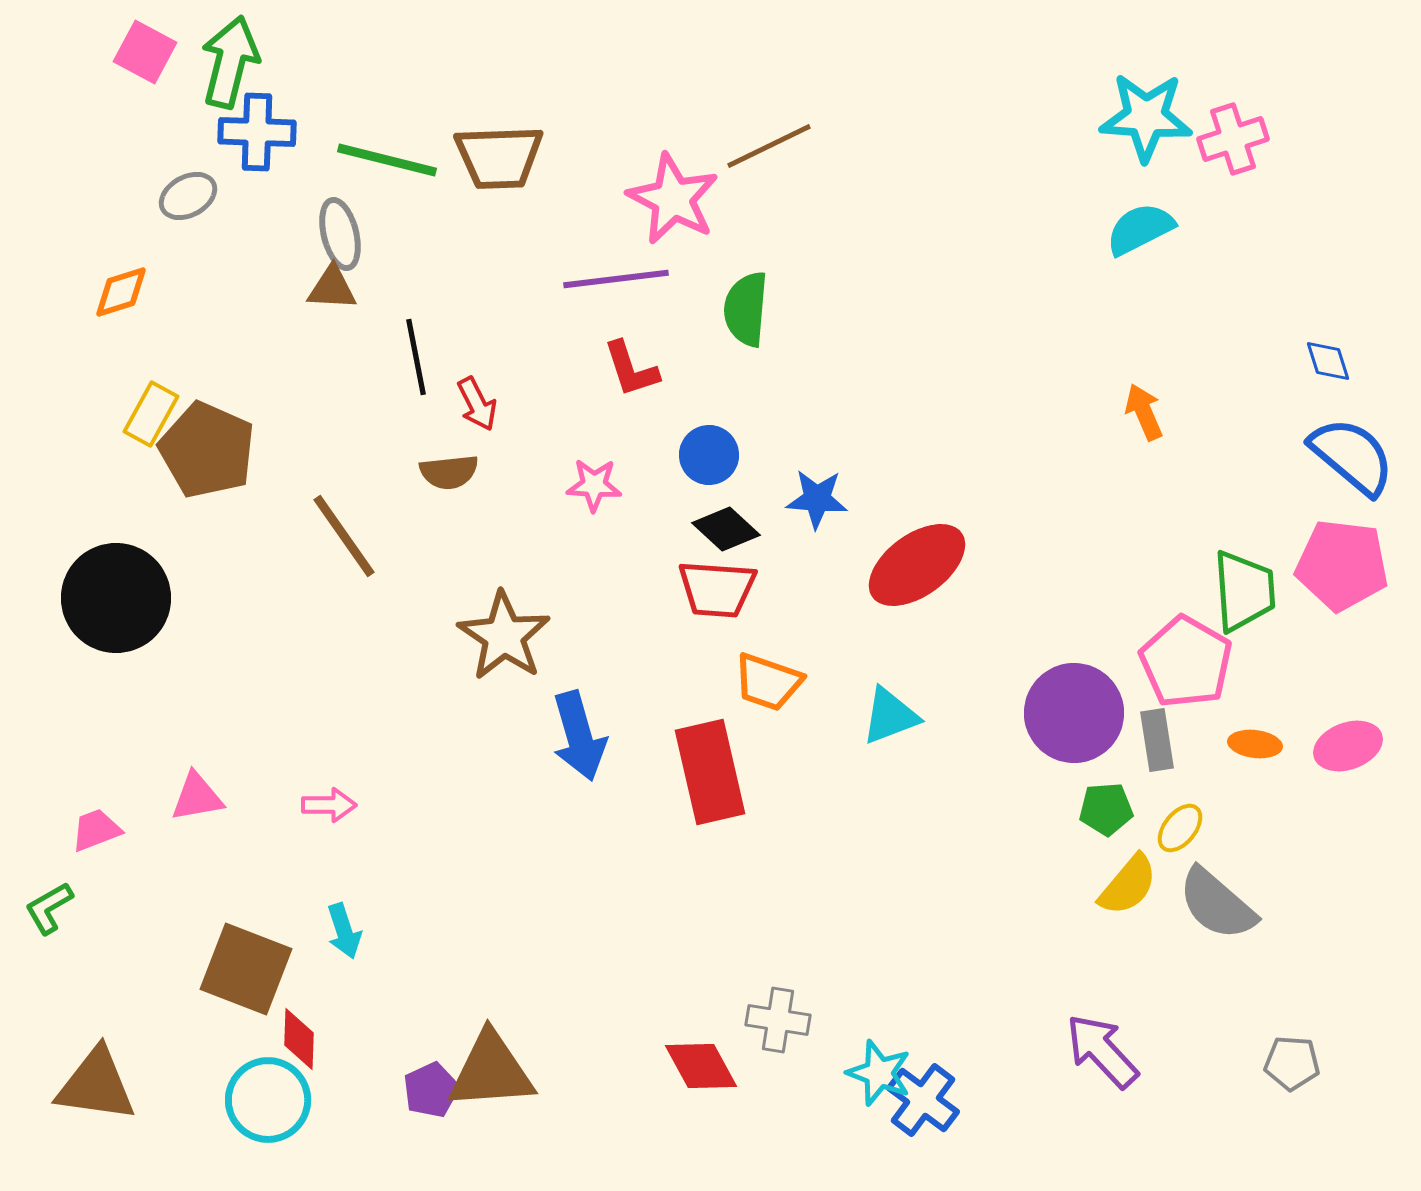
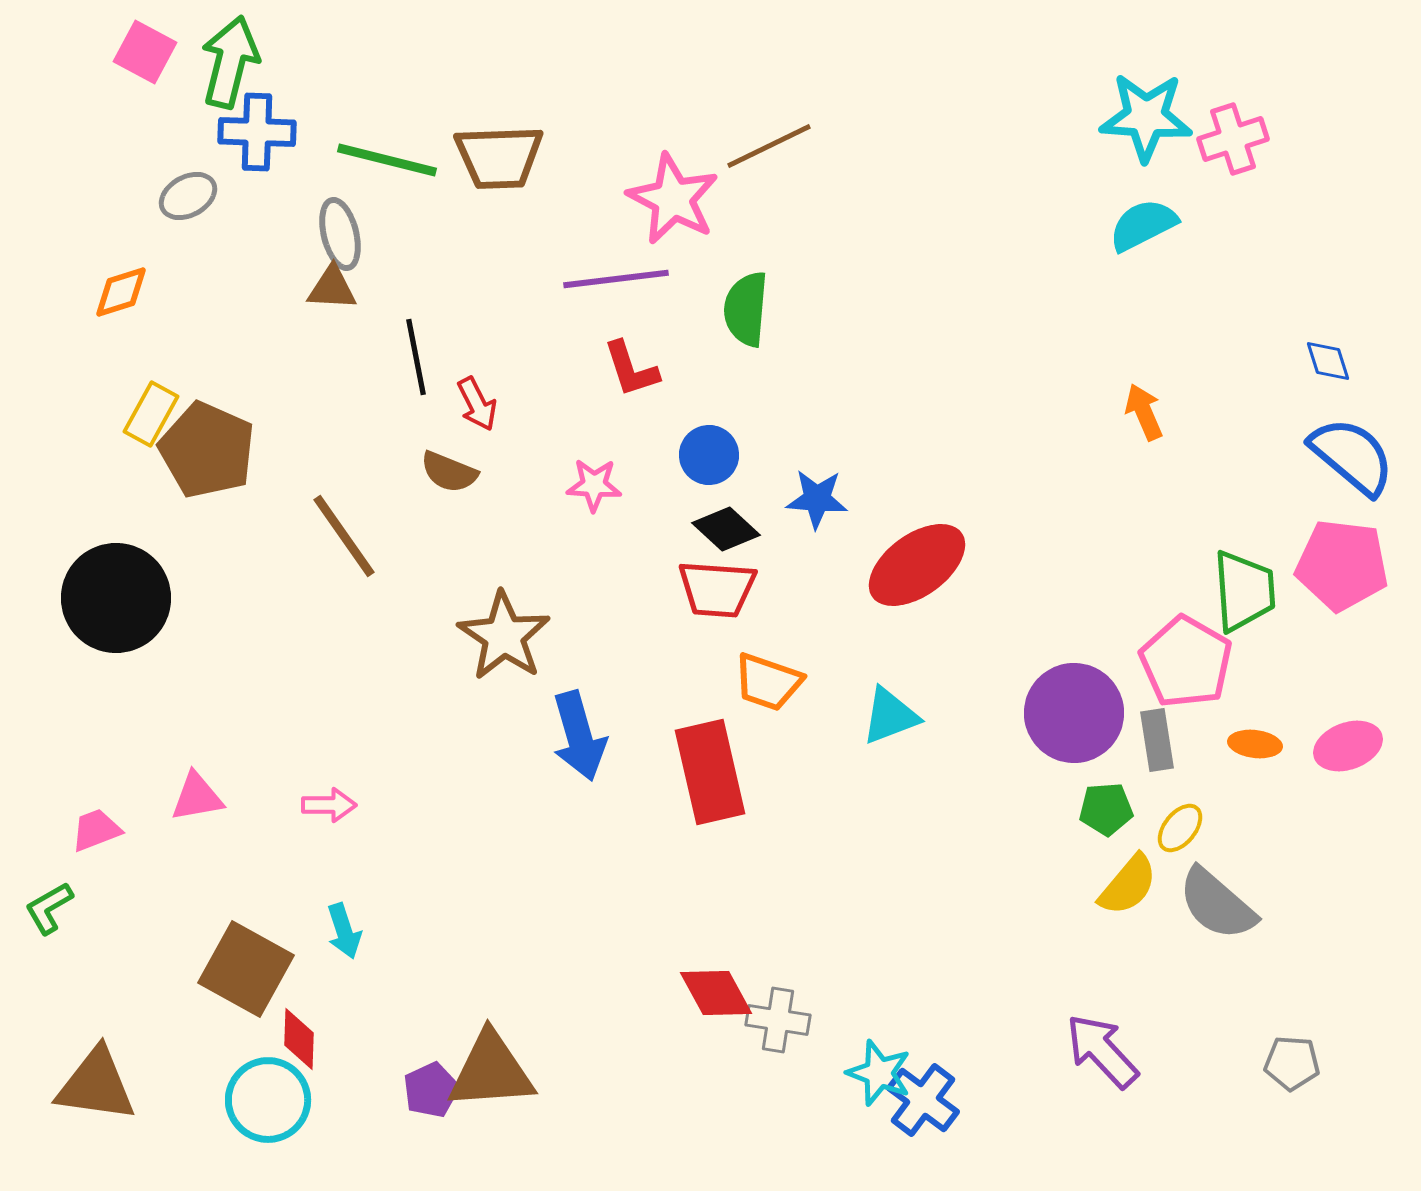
cyan semicircle at (1140, 229): moved 3 px right, 4 px up
brown semicircle at (449, 472): rotated 28 degrees clockwise
brown square at (246, 969): rotated 8 degrees clockwise
red diamond at (701, 1066): moved 15 px right, 73 px up
